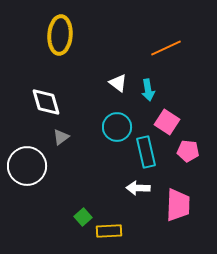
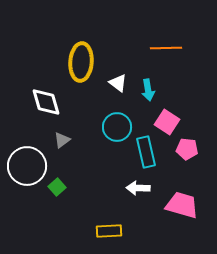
yellow ellipse: moved 21 px right, 27 px down
orange line: rotated 24 degrees clockwise
gray triangle: moved 1 px right, 3 px down
pink pentagon: moved 1 px left, 2 px up
pink trapezoid: moved 4 px right; rotated 76 degrees counterclockwise
green square: moved 26 px left, 30 px up
